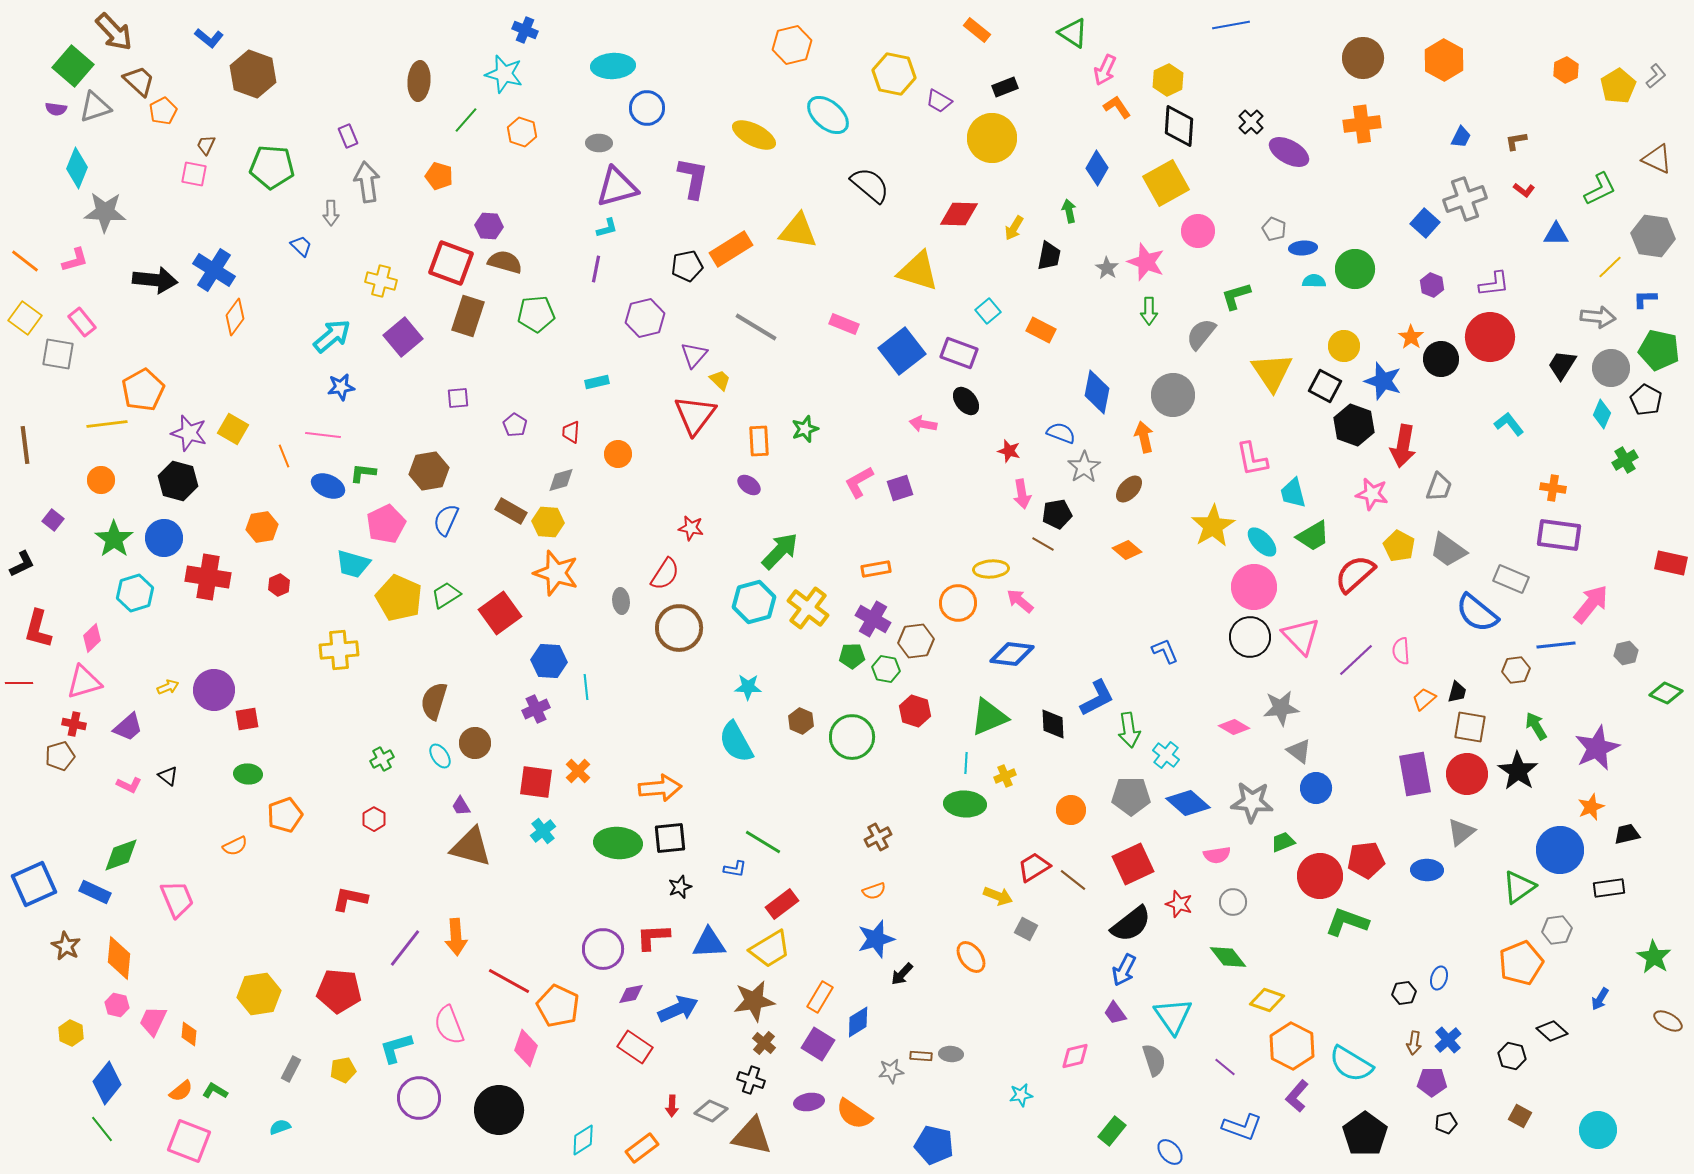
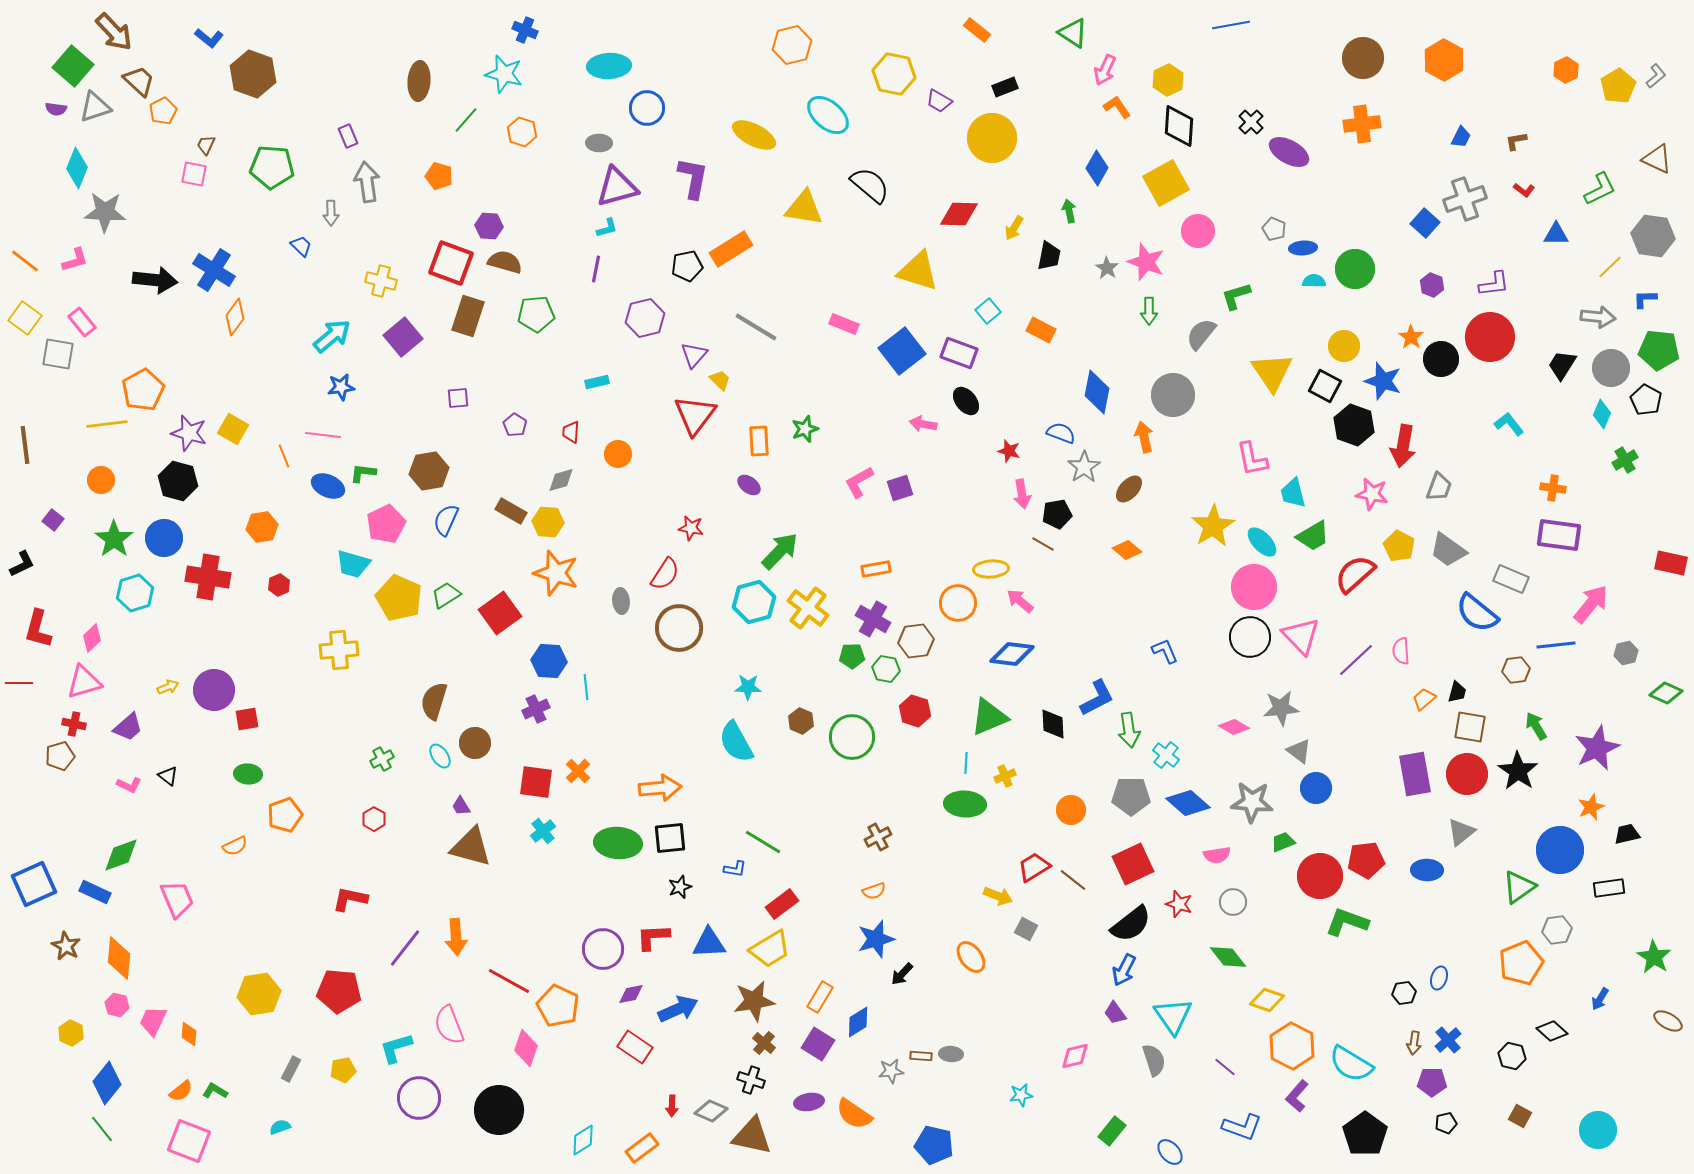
cyan ellipse at (613, 66): moved 4 px left
yellow triangle at (798, 231): moved 6 px right, 23 px up
green pentagon at (1659, 350): rotated 6 degrees counterclockwise
